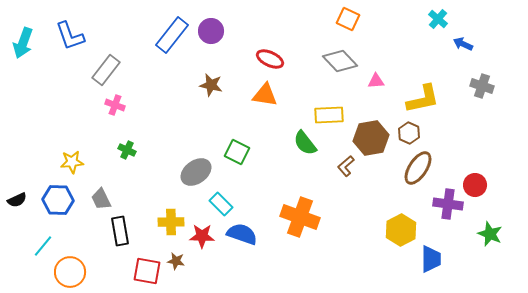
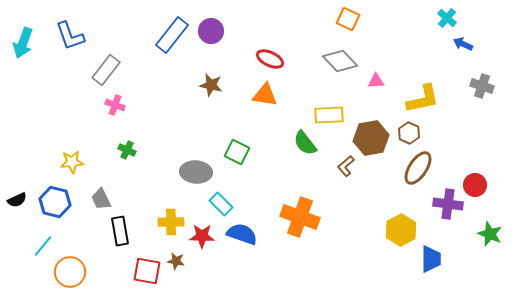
cyan cross at (438, 19): moved 9 px right, 1 px up
gray ellipse at (196, 172): rotated 40 degrees clockwise
blue hexagon at (58, 200): moved 3 px left, 2 px down; rotated 12 degrees clockwise
